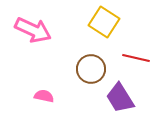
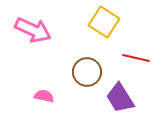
brown circle: moved 4 px left, 3 px down
